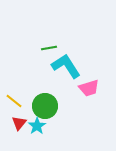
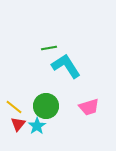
pink trapezoid: moved 19 px down
yellow line: moved 6 px down
green circle: moved 1 px right
red triangle: moved 1 px left, 1 px down
